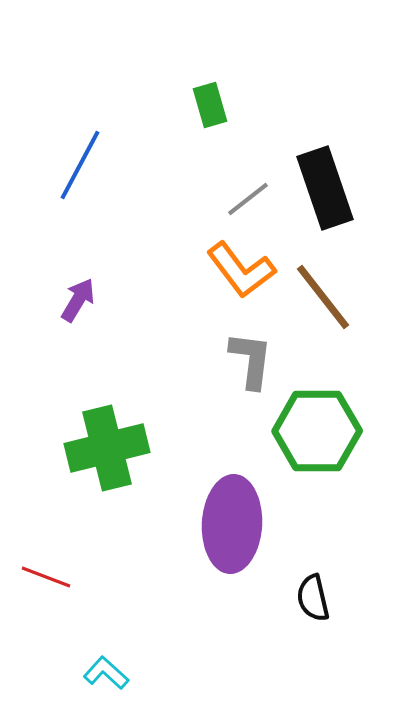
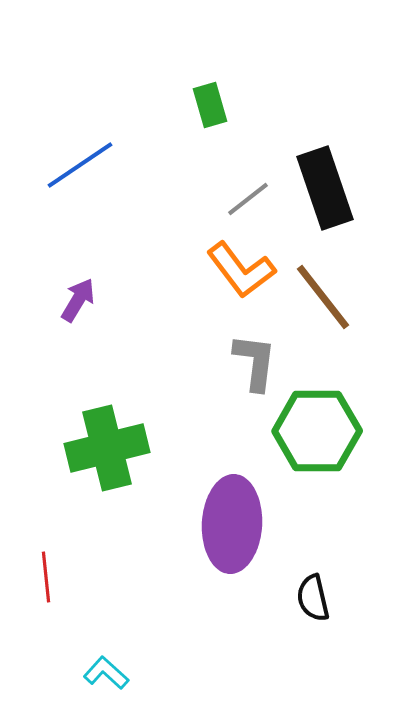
blue line: rotated 28 degrees clockwise
gray L-shape: moved 4 px right, 2 px down
red line: rotated 63 degrees clockwise
